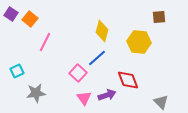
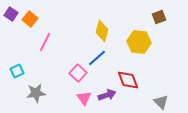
brown square: rotated 16 degrees counterclockwise
